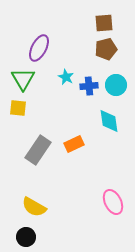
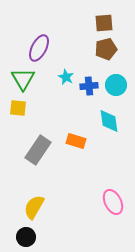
orange rectangle: moved 2 px right, 3 px up; rotated 42 degrees clockwise
yellow semicircle: rotated 90 degrees clockwise
